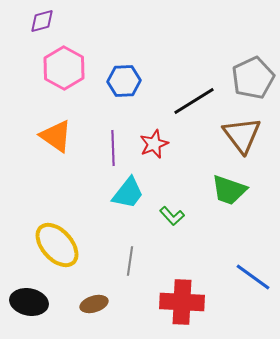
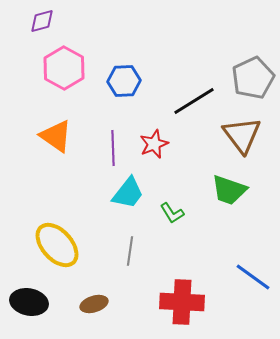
green L-shape: moved 3 px up; rotated 10 degrees clockwise
gray line: moved 10 px up
